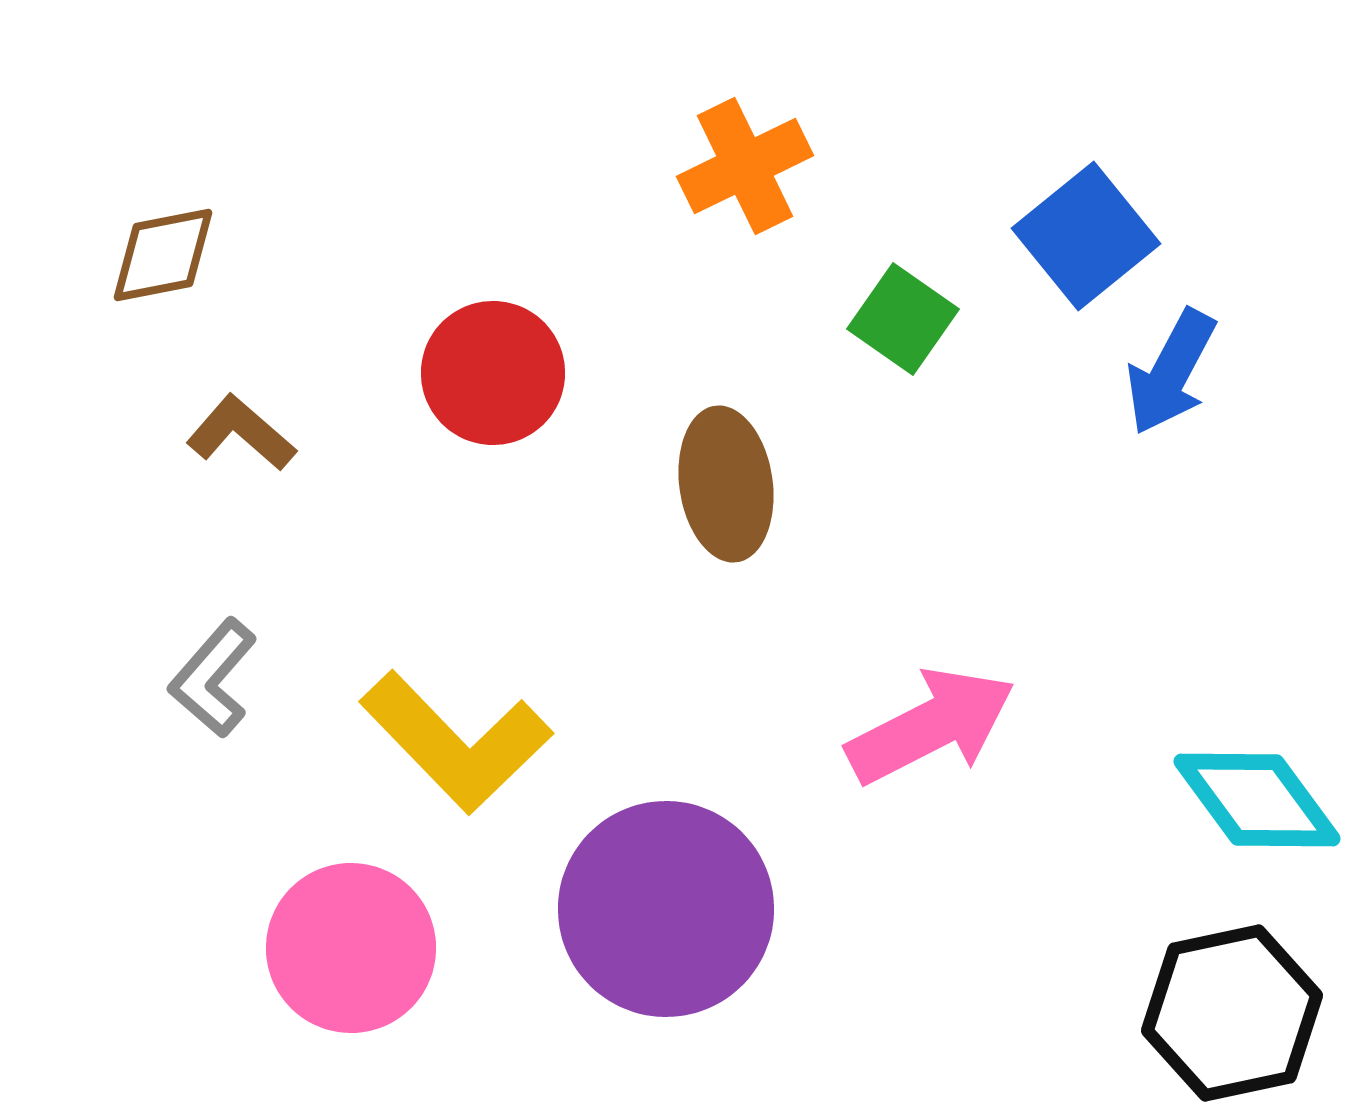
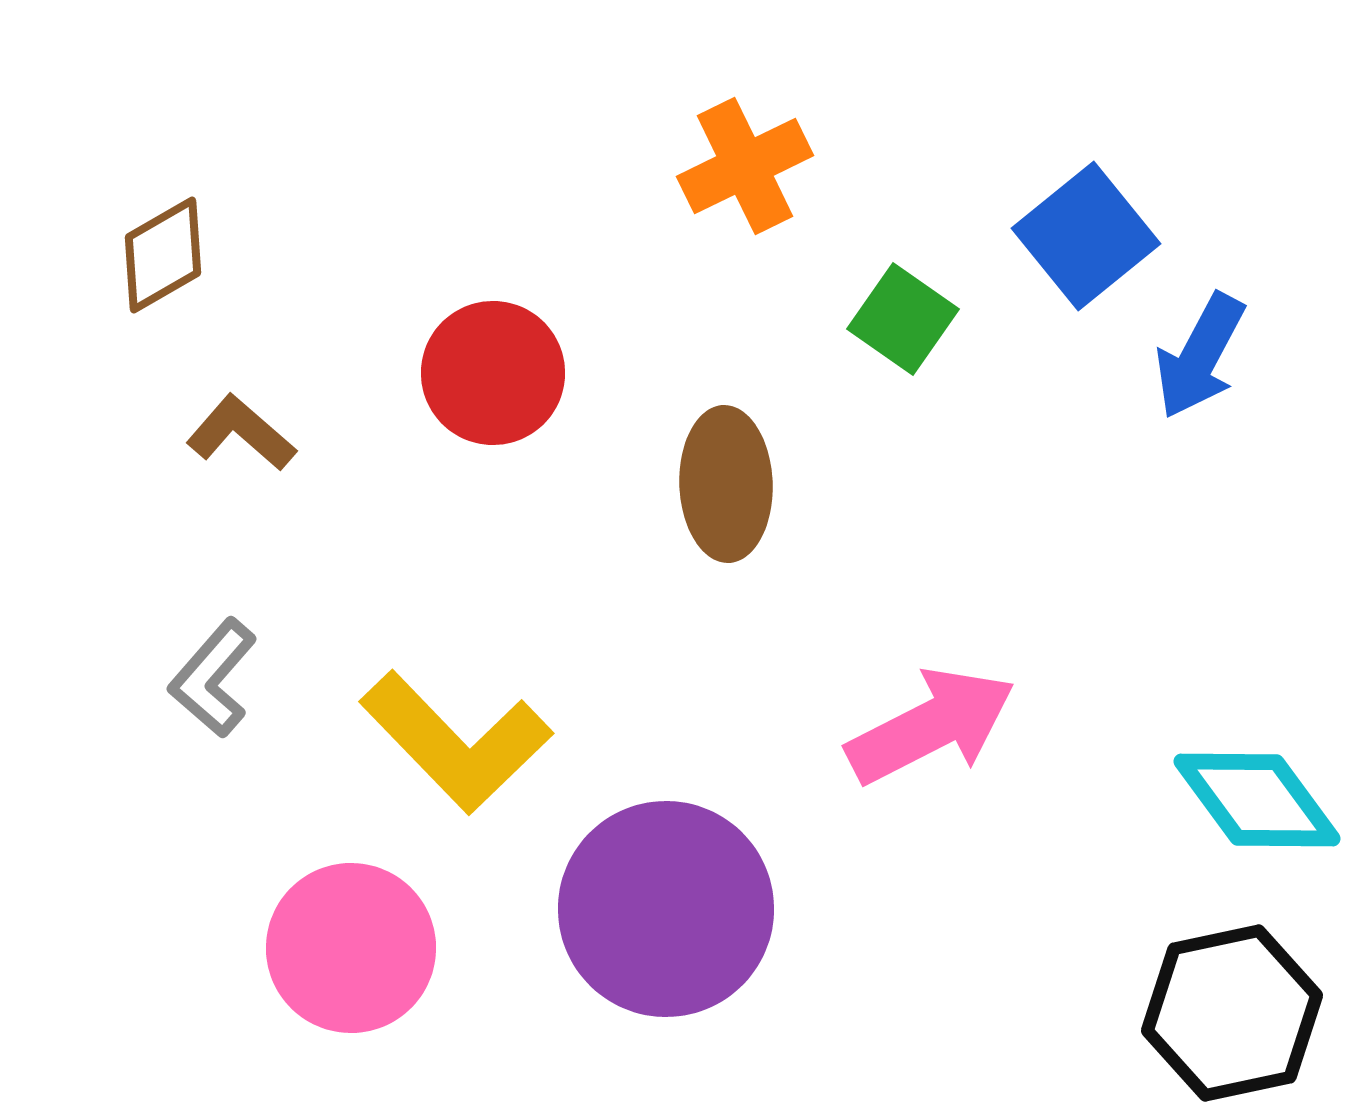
brown diamond: rotated 19 degrees counterclockwise
blue arrow: moved 29 px right, 16 px up
brown ellipse: rotated 6 degrees clockwise
